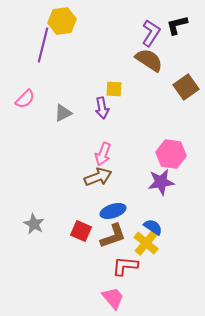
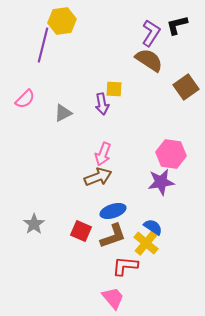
purple arrow: moved 4 px up
gray star: rotated 10 degrees clockwise
